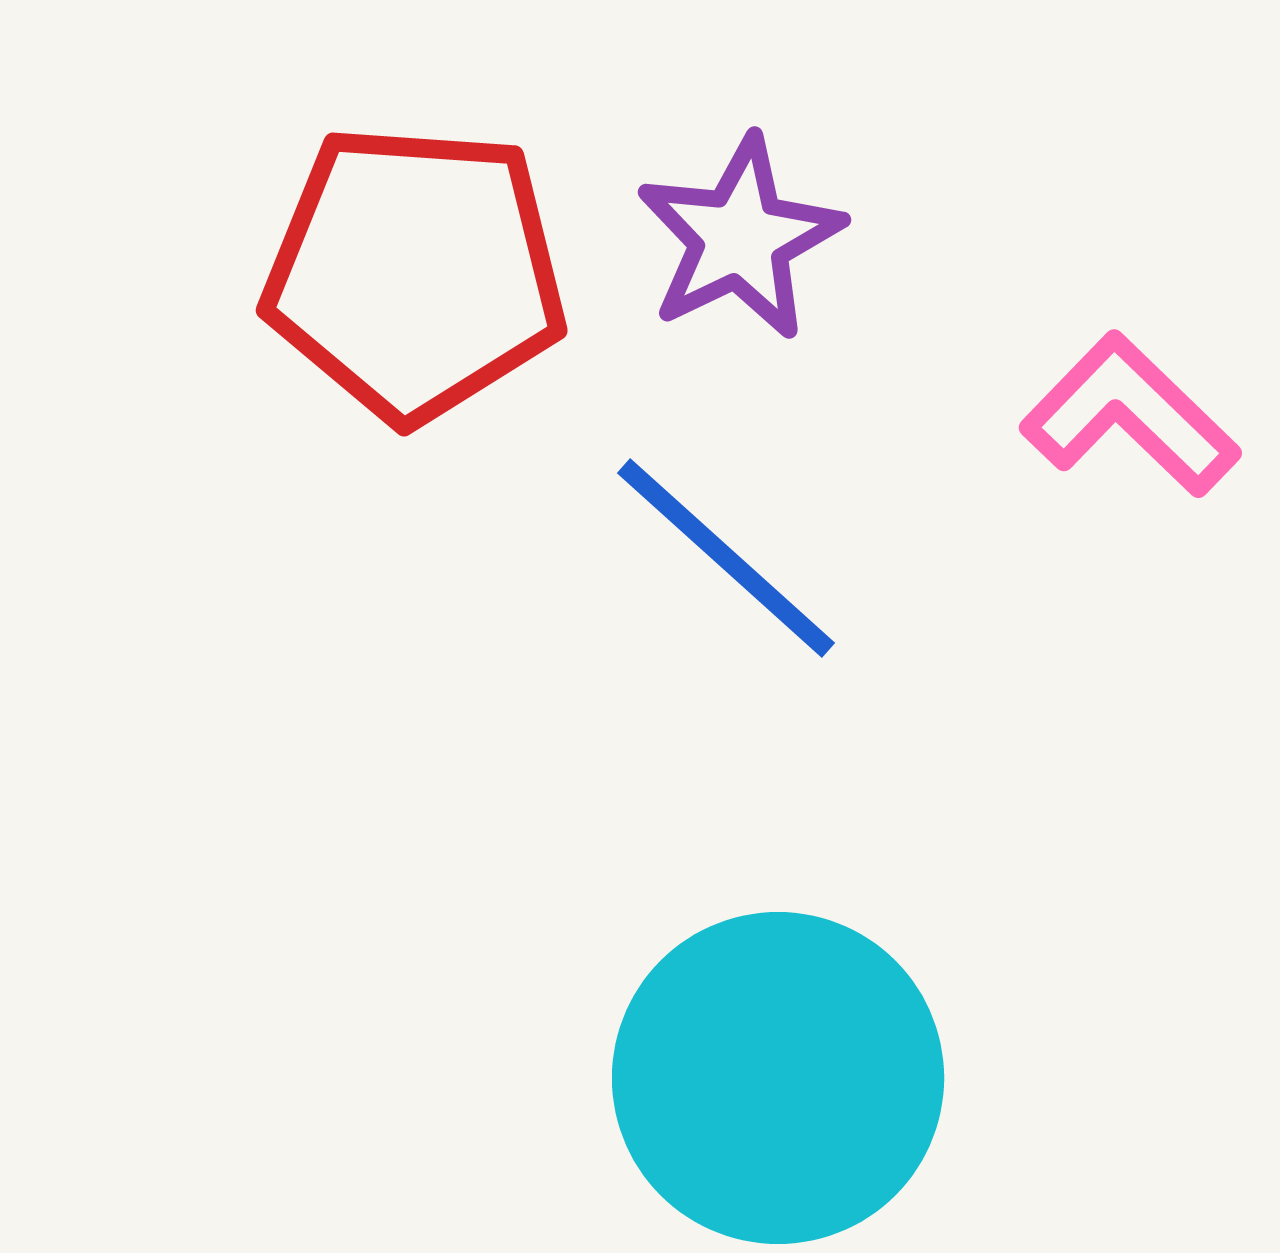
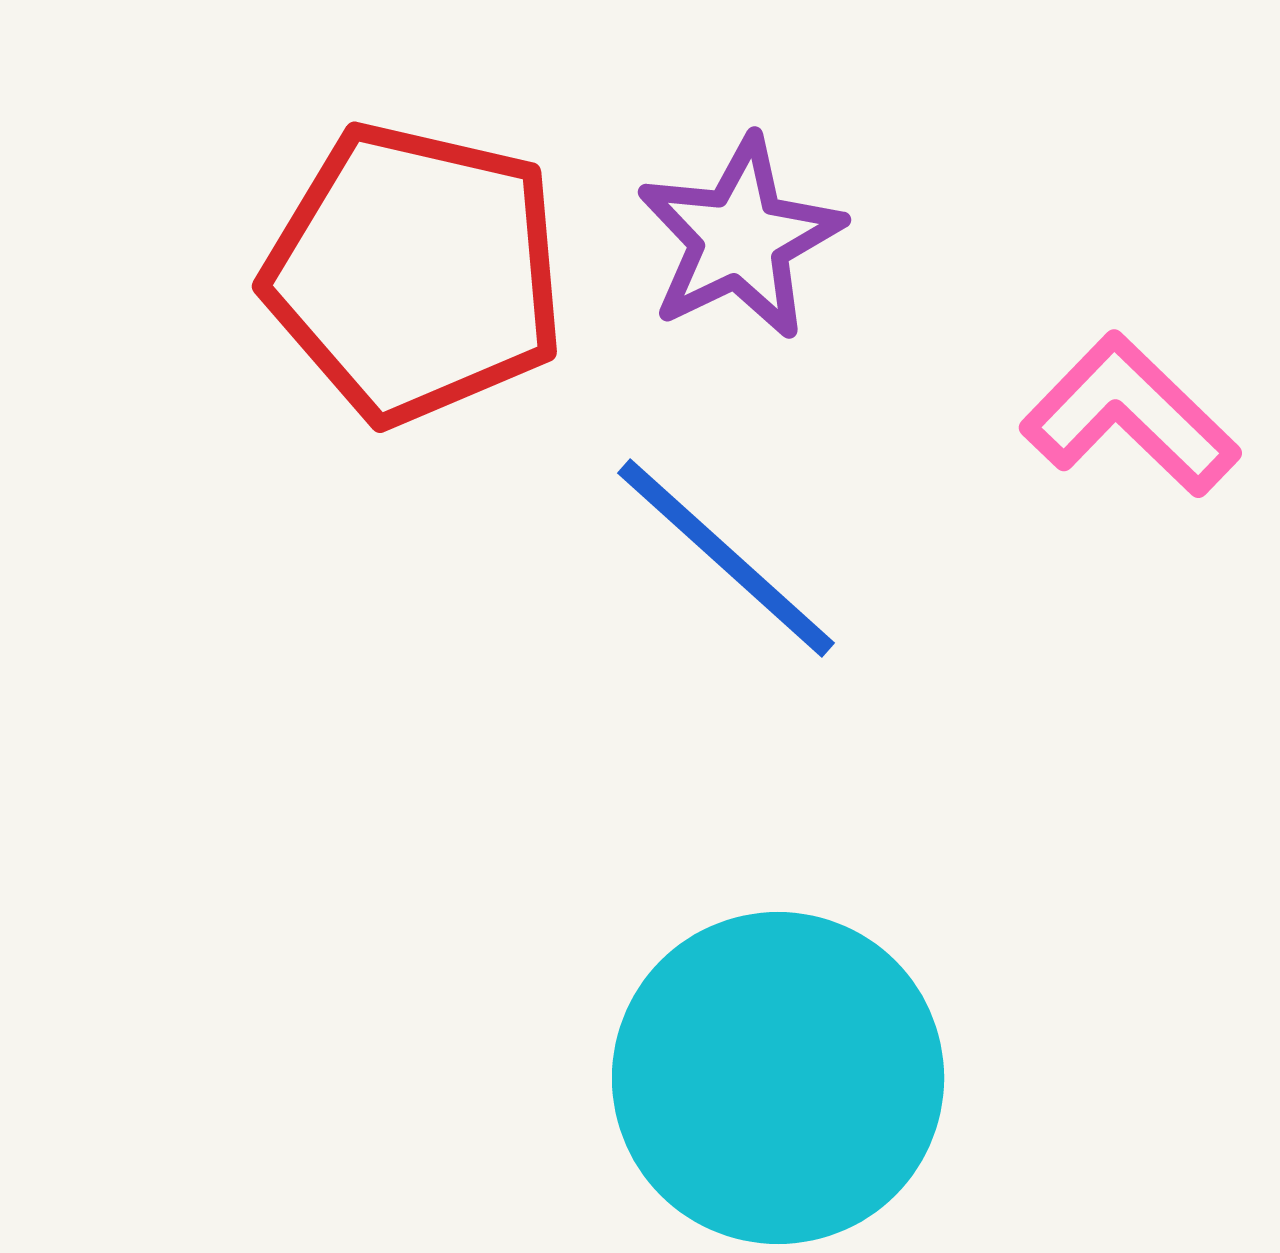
red pentagon: rotated 9 degrees clockwise
